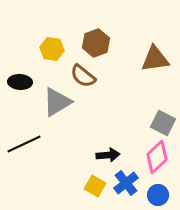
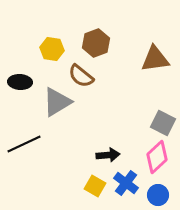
brown semicircle: moved 2 px left
blue cross: rotated 15 degrees counterclockwise
